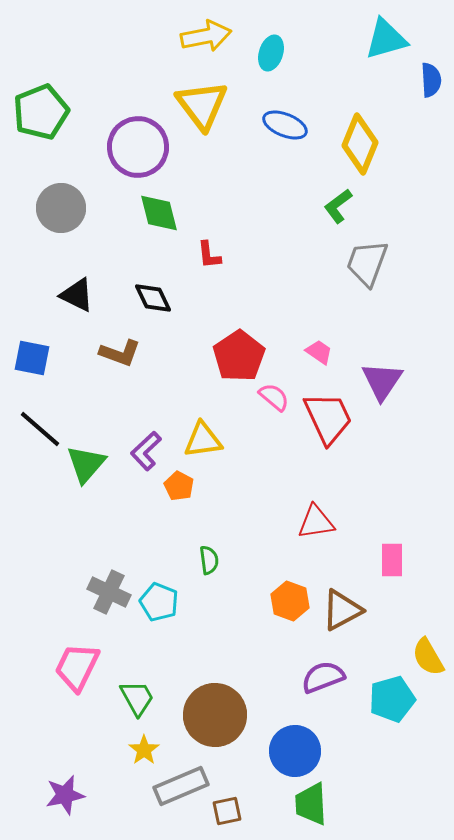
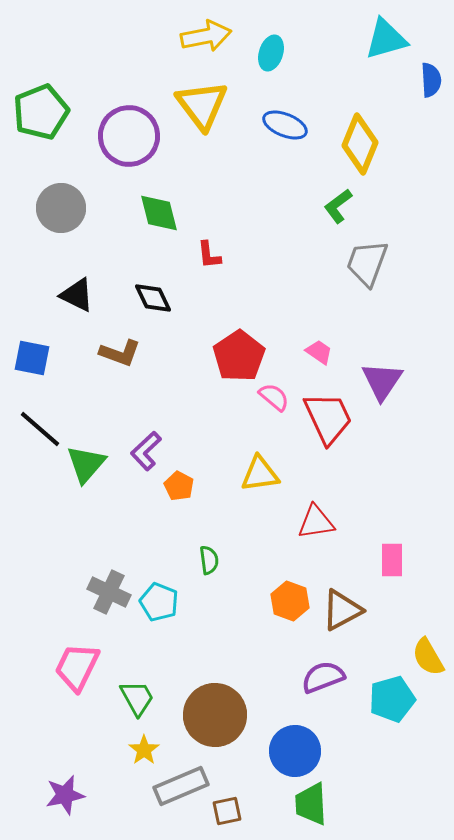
purple circle at (138, 147): moved 9 px left, 11 px up
yellow triangle at (203, 440): moved 57 px right, 34 px down
